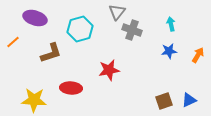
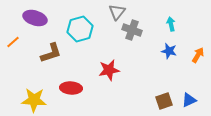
blue star: rotated 21 degrees clockwise
